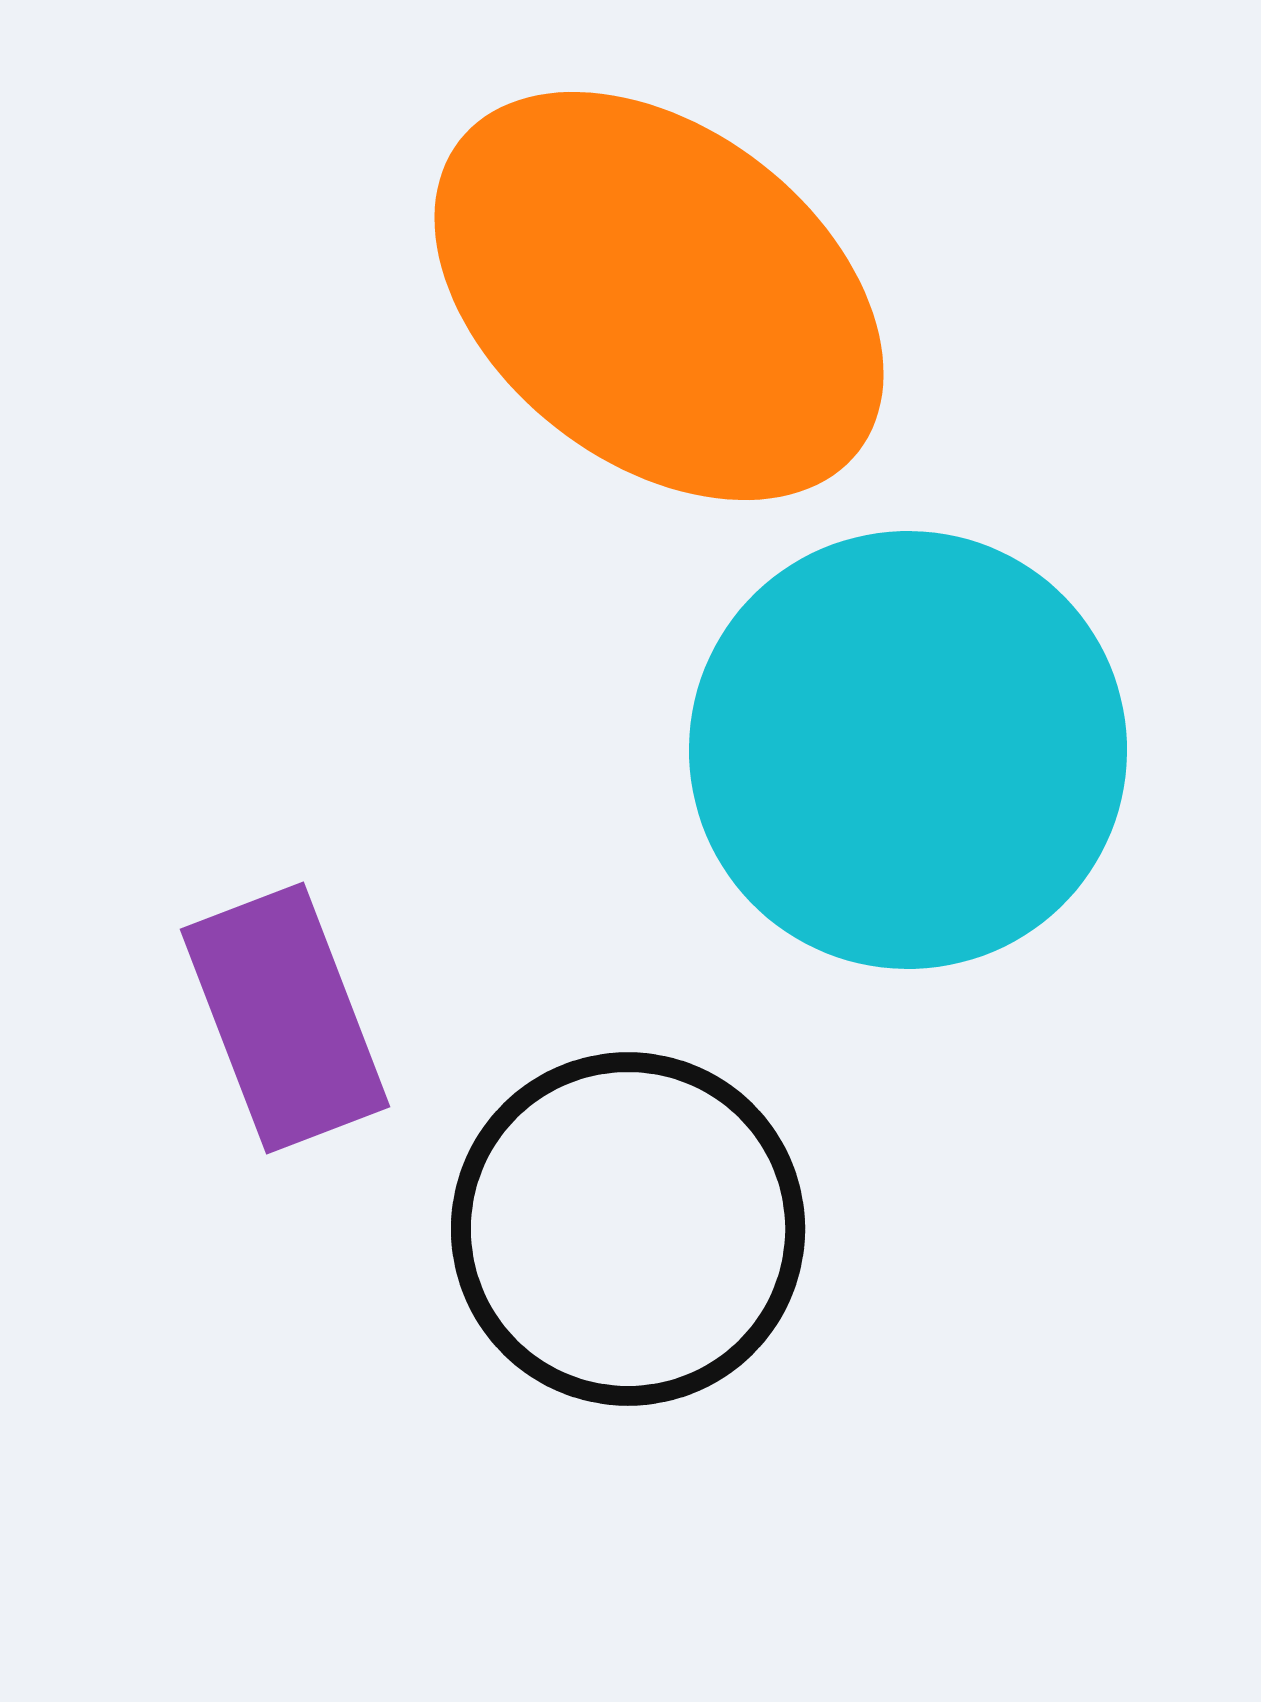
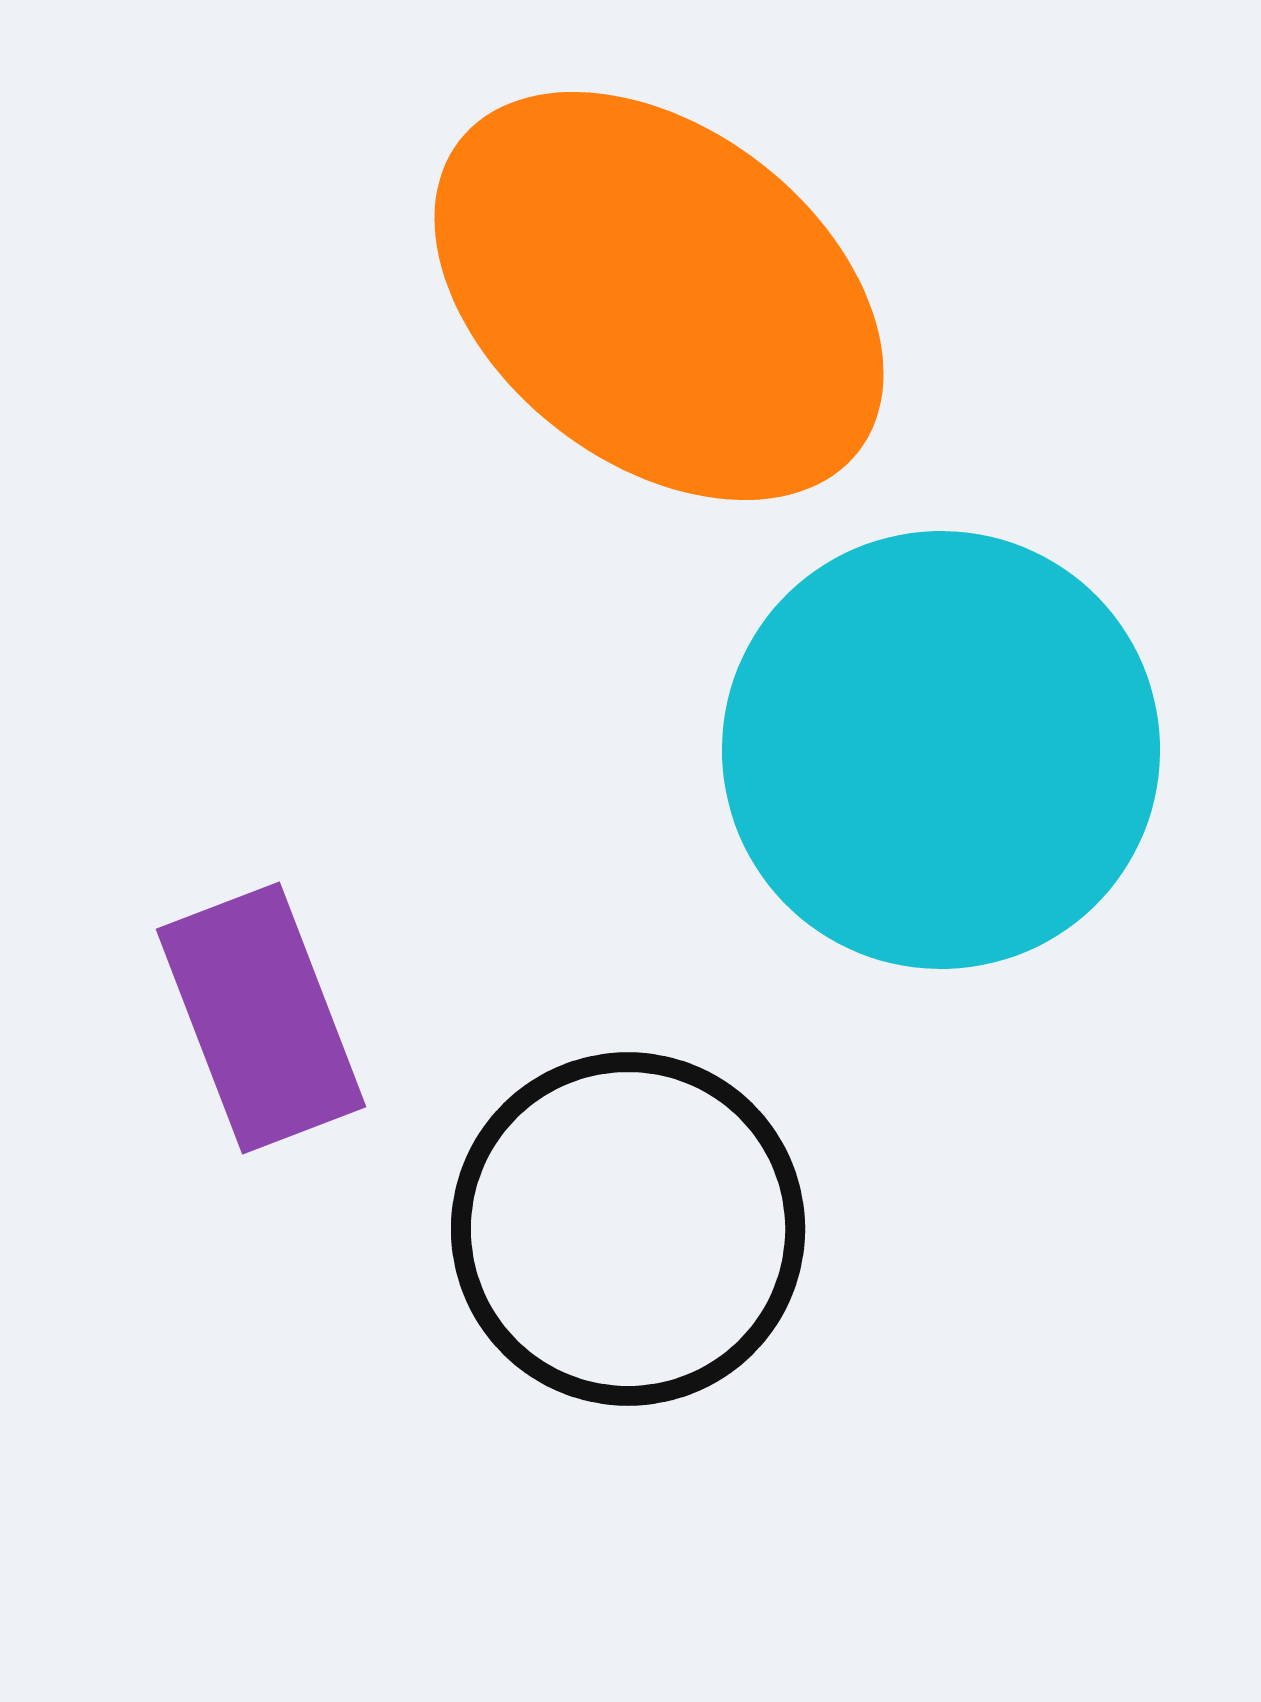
cyan circle: moved 33 px right
purple rectangle: moved 24 px left
